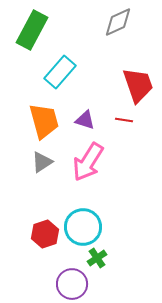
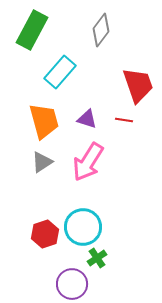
gray diamond: moved 17 px left, 8 px down; rotated 28 degrees counterclockwise
purple triangle: moved 2 px right, 1 px up
